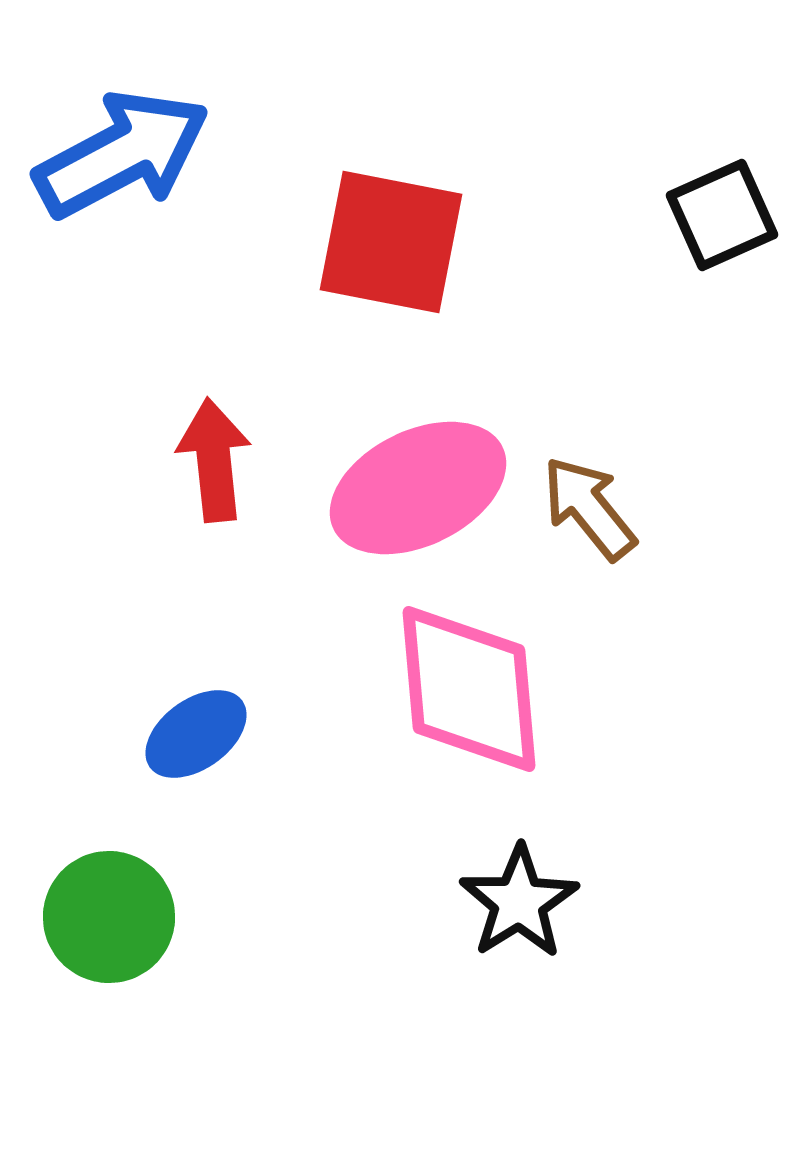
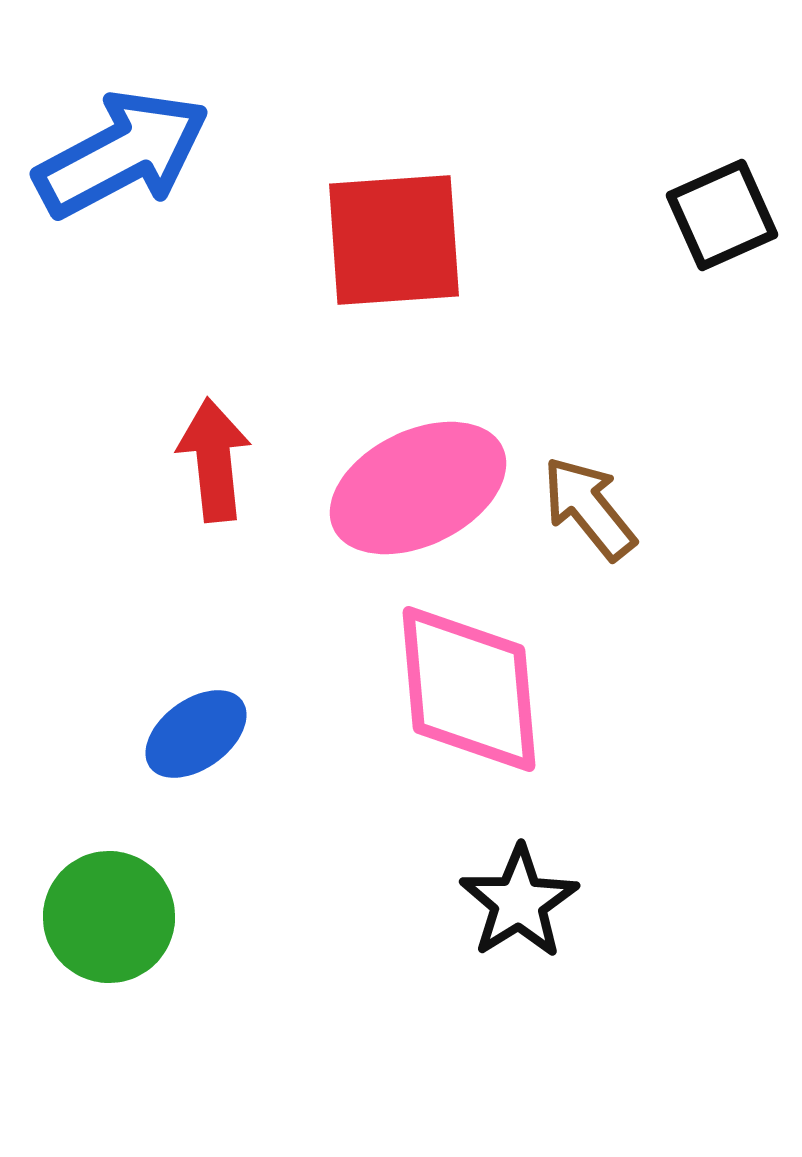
red square: moved 3 px right, 2 px up; rotated 15 degrees counterclockwise
